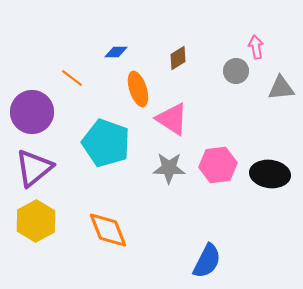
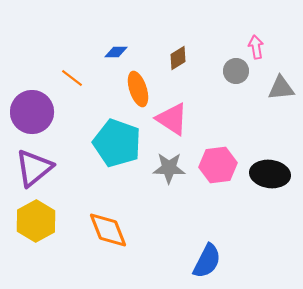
cyan pentagon: moved 11 px right
